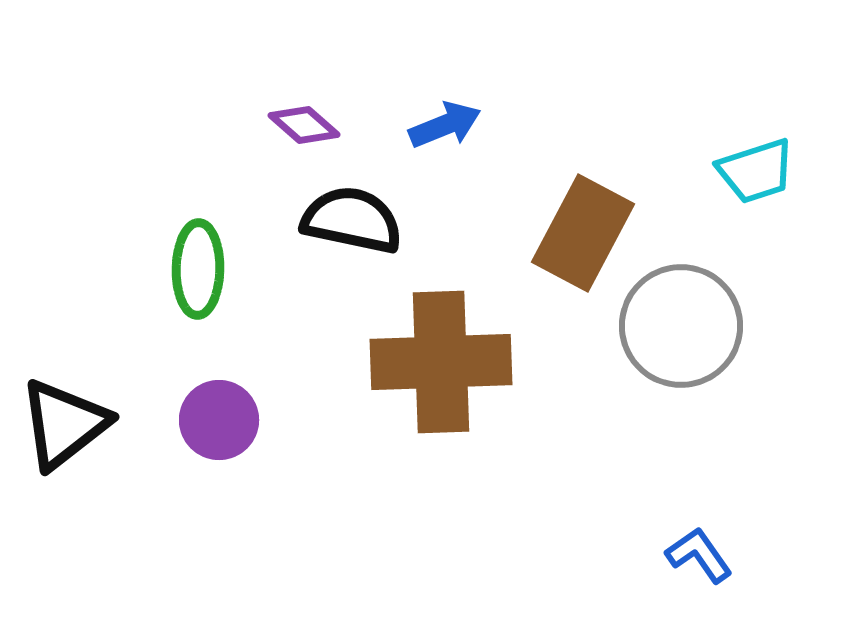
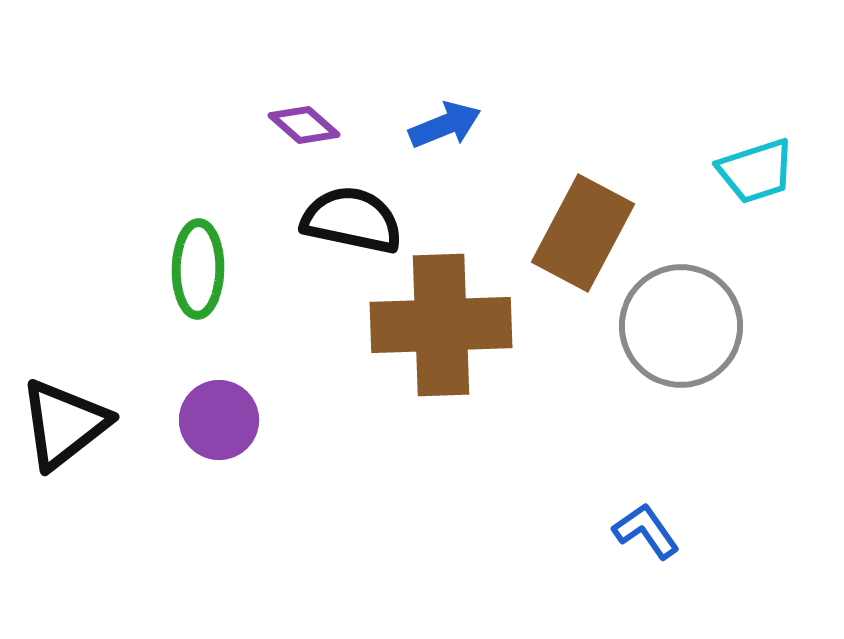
brown cross: moved 37 px up
blue L-shape: moved 53 px left, 24 px up
